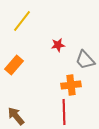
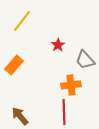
red star: rotated 24 degrees counterclockwise
brown arrow: moved 4 px right
